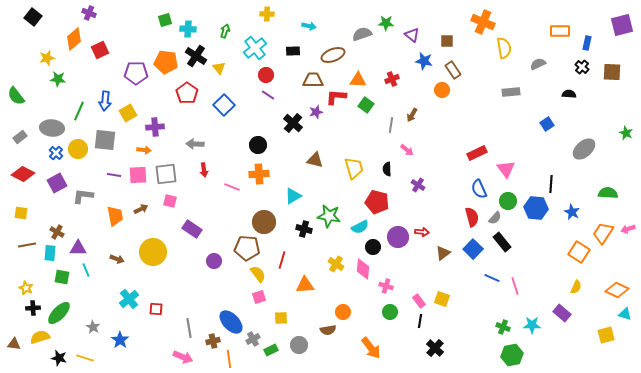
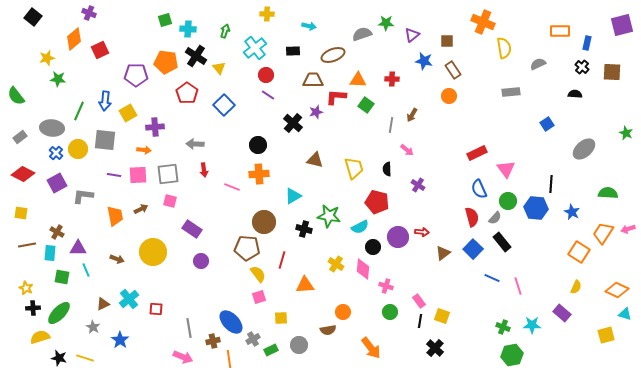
purple triangle at (412, 35): rotated 42 degrees clockwise
purple pentagon at (136, 73): moved 2 px down
red cross at (392, 79): rotated 24 degrees clockwise
orange circle at (442, 90): moved 7 px right, 6 px down
black semicircle at (569, 94): moved 6 px right
gray square at (166, 174): moved 2 px right
purple circle at (214, 261): moved 13 px left
pink line at (515, 286): moved 3 px right
yellow square at (442, 299): moved 17 px down
brown triangle at (14, 344): moved 89 px right, 40 px up; rotated 32 degrees counterclockwise
